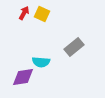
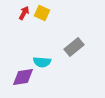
yellow square: moved 1 px up
cyan semicircle: moved 1 px right
